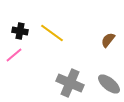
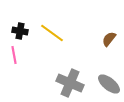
brown semicircle: moved 1 px right, 1 px up
pink line: rotated 60 degrees counterclockwise
